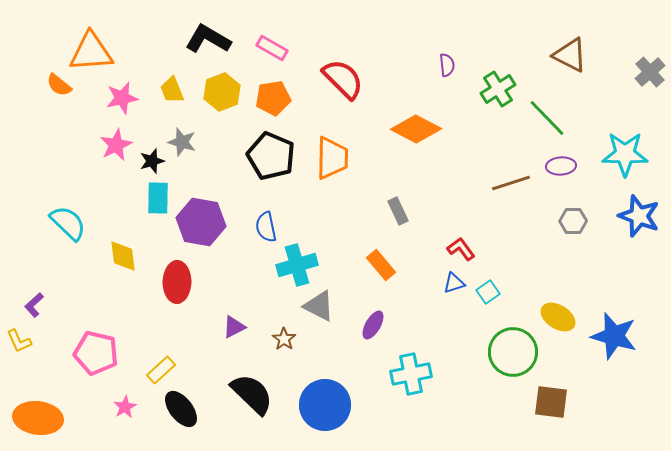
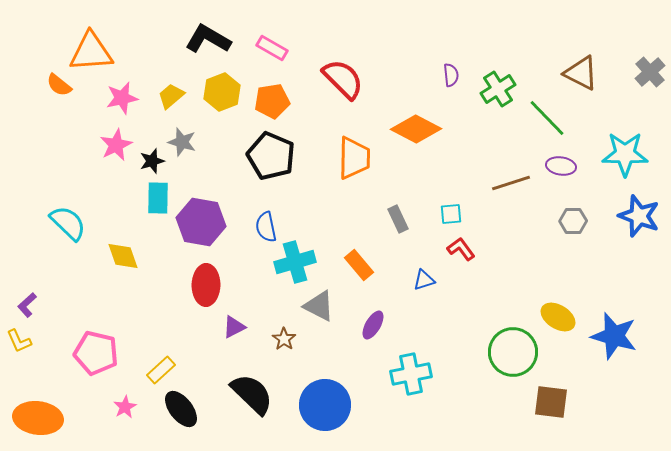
brown triangle at (570, 55): moved 11 px right, 18 px down
purple semicircle at (447, 65): moved 4 px right, 10 px down
yellow trapezoid at (172, 90): moved 1 px left, 6 px down; rotated 72 degrees clockwise
orange pentagon at (273, 98): moved 1 px left, 3 px down
orange trapezoid at (332, 158): moved 22 px right
purple ellipse at (561, 166): rotated 12 degrees clockwise
gray rectangle at (398, 211): moved 8 px down
yellow diamond at (123, 256): rotated 12 degrees counterclockwise
cyan cross at (297, 265): moved 2 px left, 3 px up
orange rectangle at (381, 265): moved 22 px left
red ellipse at (177, 282): moved 29 px right, 3 px down
blue triangle at (454, 283): moved 30 px left, 3 px up
cyan square at (488, 292): moved 37 px left, 78 px up; rotated 30 degrees clockwise
purple L-shape at (34, 305): moved 7 px left
